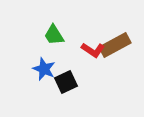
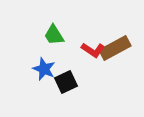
brown rectangle: moved 3 px down
